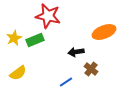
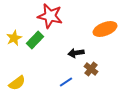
red star: moved 2 px right
orange ellipse: moved 1 px right, 3 px up
green rectangle: rotated 24 degrees counterclockwise
black arrow: moved 1 px down
yellow semicircle: moved 1 px left, 10 px down
